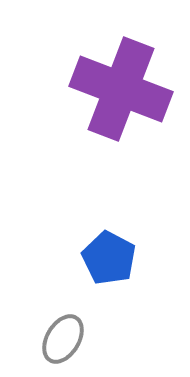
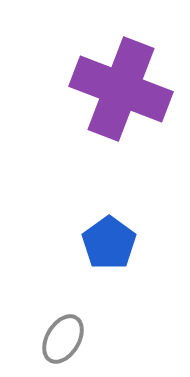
blue pentagon: moved 15 px up; rotated 8 degrees clockwise
